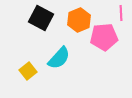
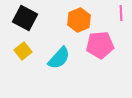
black square: moved 16 px left
pink pentagon: moved 4 px left, 8 px down
yellow square: moved 5 px left, 20 px up
